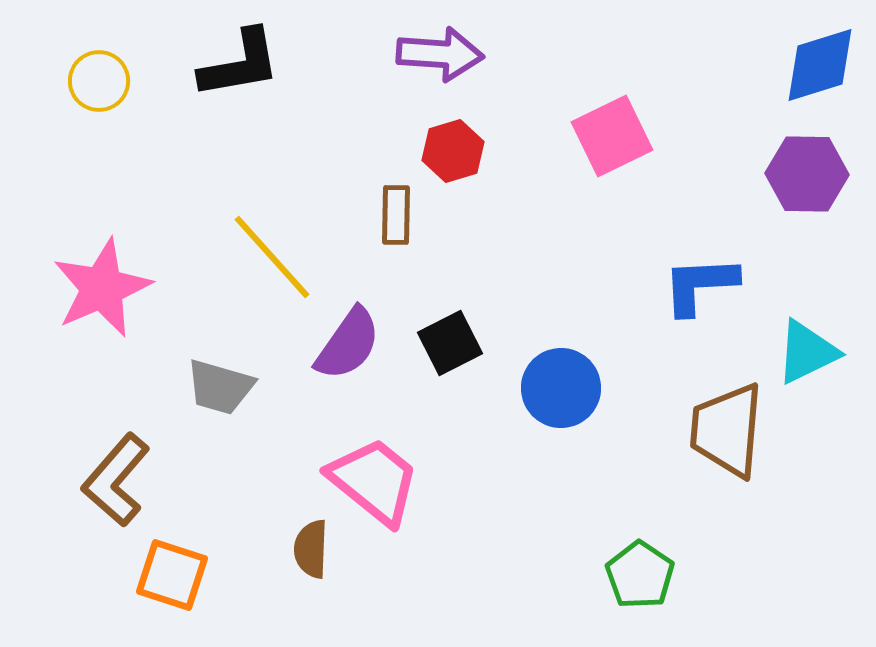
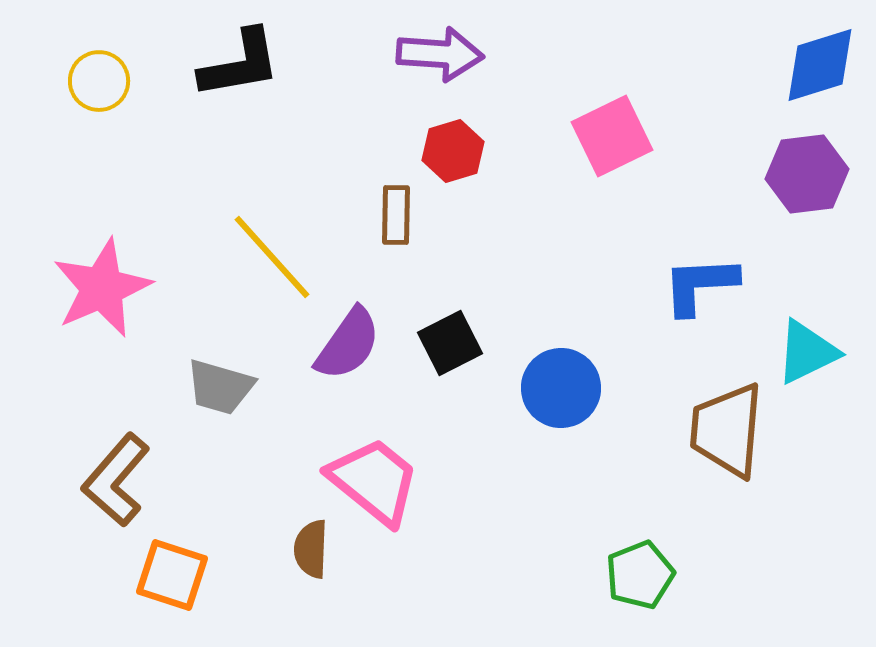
purple hexagon: rotated 8 degrees counterclockwise
green pentagon: rotated 16 degrees clockwise
